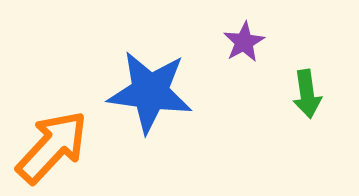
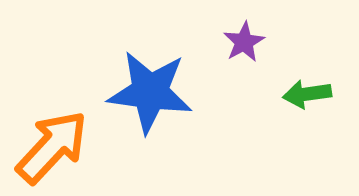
green arrow: rotated 90 degrees clockwise
